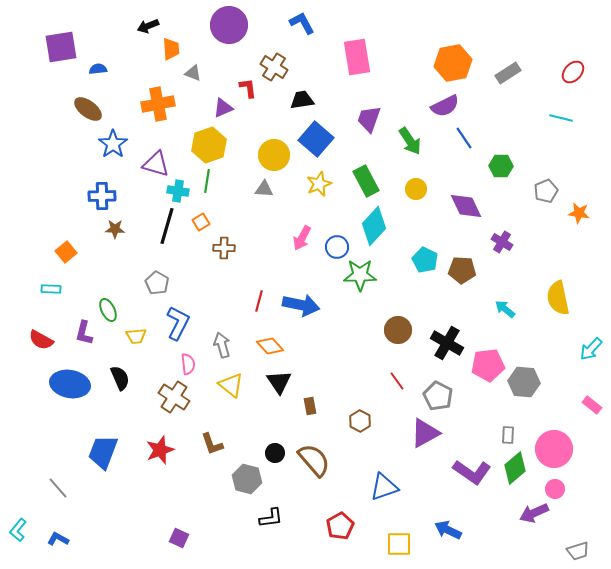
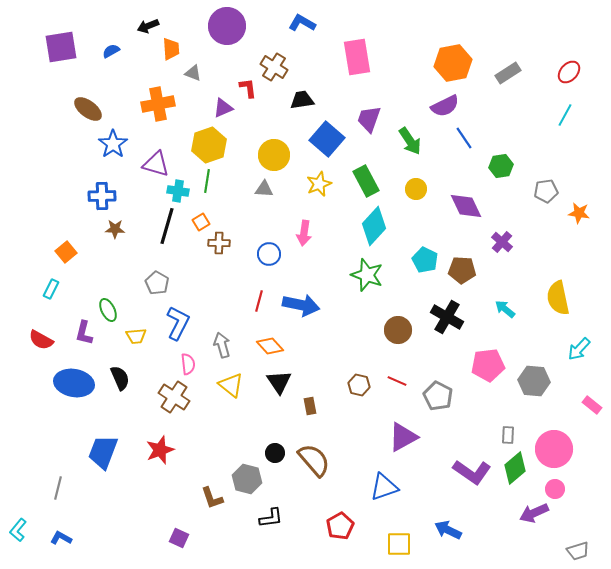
blue L-shape at (302, 23): rotated 32 degrees counterclockwise
purple circle at (229, 25): moved 2 px left, 1 px down
blue semicircle at (98, 69): moved 13 px right, 18 px up; rotated 24 degrees counterclockwise
red ellipse at (573, 72): moved 4 px left
cyan line at (561, 118): moved 4 px right, 3 px up; rotated 75 degrees counterclockwise
blue square at (316, 139): moved 11 px right
green hexagon at (501, 166): rotated 10 degrees counterclockwise
gray pentagon at (546, 191): rotated 15 degrees clockwise
pink arrow at (302, 238): moved 2 px right, 5 px up; rotated 20 degrees counterclockwise
purple cross at (502, 242): rotated 10 degrees clockwise
blue circle at (337, 247): moved 68 px left, 7 px down
brown cross at (224, 248): moved 5 px left, 5 px up
green star at (360, 275): moved 7 px right; rotated 20 degrees clockwise
cyan rectangle at (51, 289): rotated 66 degrees counterclockwise
black cross at (447, 343): moved 26 px up
cyan arrow at (591, 349): moved 12 px left
red line at (397, 381): rotated 30 degrees counterclockwise
gray hexagon at (524, 382): moved 10 px right, 1 px up
blue ellipse at (70, 384): moved 4 px right, 1 px up
brown hexagon at (360, 421): moved 1 px left, 36 px up; rotated 15 degrees counterclockwise
purple triangle at (425, 433): moved 22 px left, 4 px down
brown L-shape at (212, 444): moved 54 px down
gray line at (58, 488): rotated 55 degrees clockwise
blue L-shape at (58, 539): moved 3 px right, 1 px up
